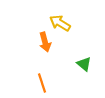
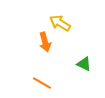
green triangle: rotated 14 degrees counterclockwise
orange line: rotated 42 degrees counterclockwise
